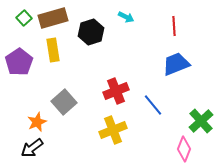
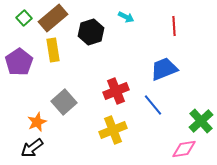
brown rectangle: rotated 24 degrees counterclockwise
blue trapezoid: moved 12 px left, 5 px down
pink diamond: rotated 60 degrees clockwise
